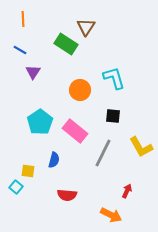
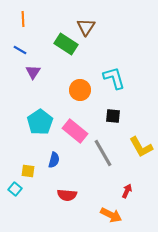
gray line: rotated 56 degrees counterclockwise
cyan square: moved 1 px left, 2 px down
